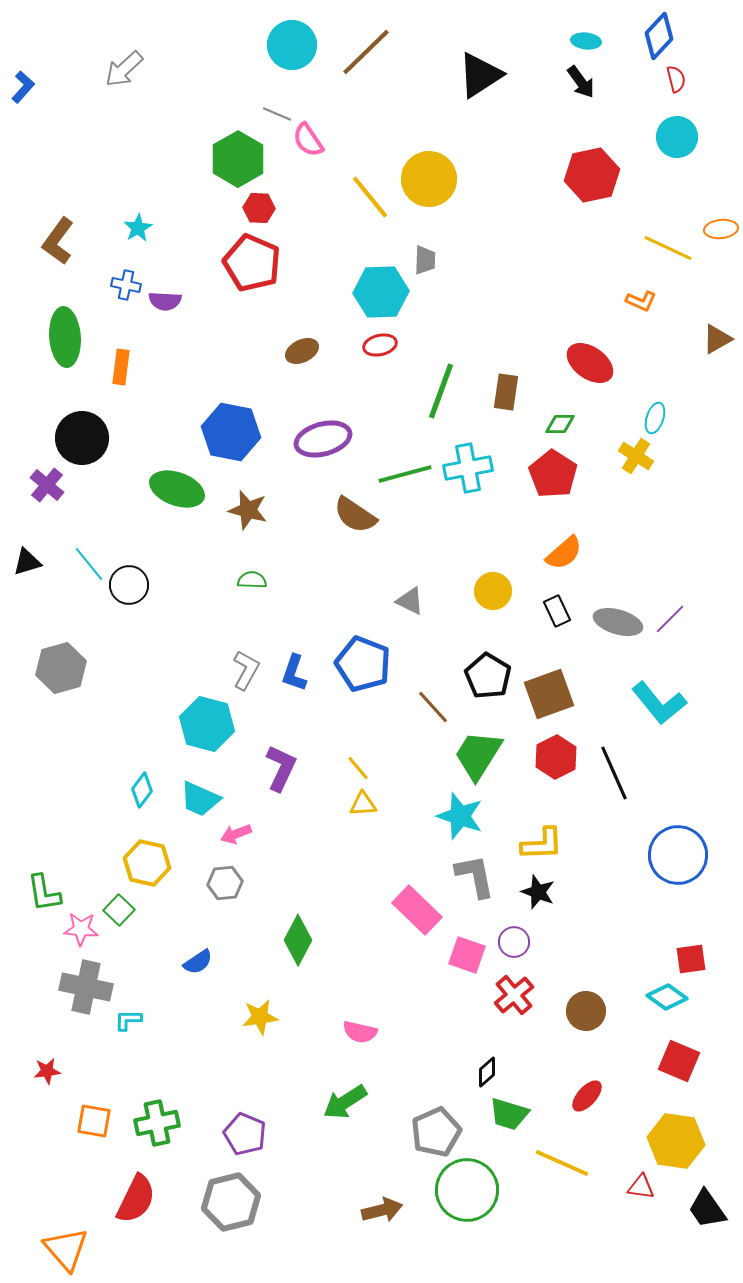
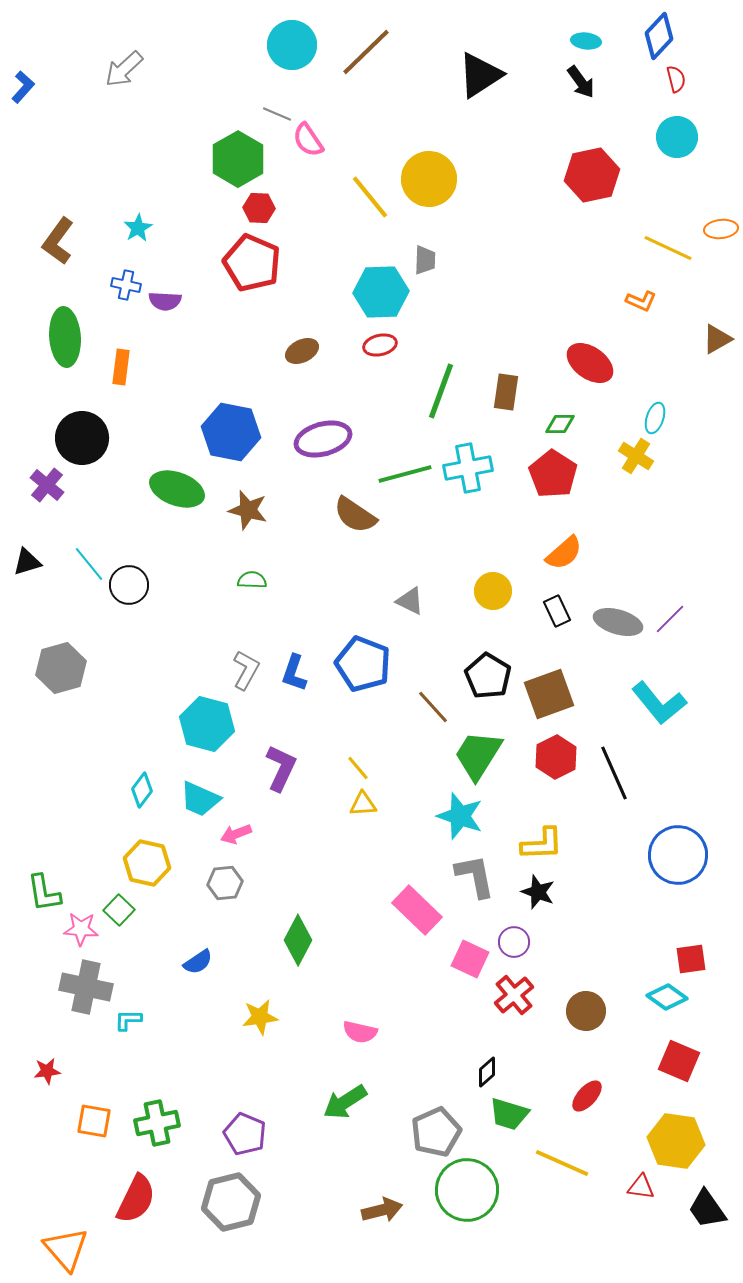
pink square at (467, 955): moved 3 px right, 4 px down; rotated 6 degrees clockwise
